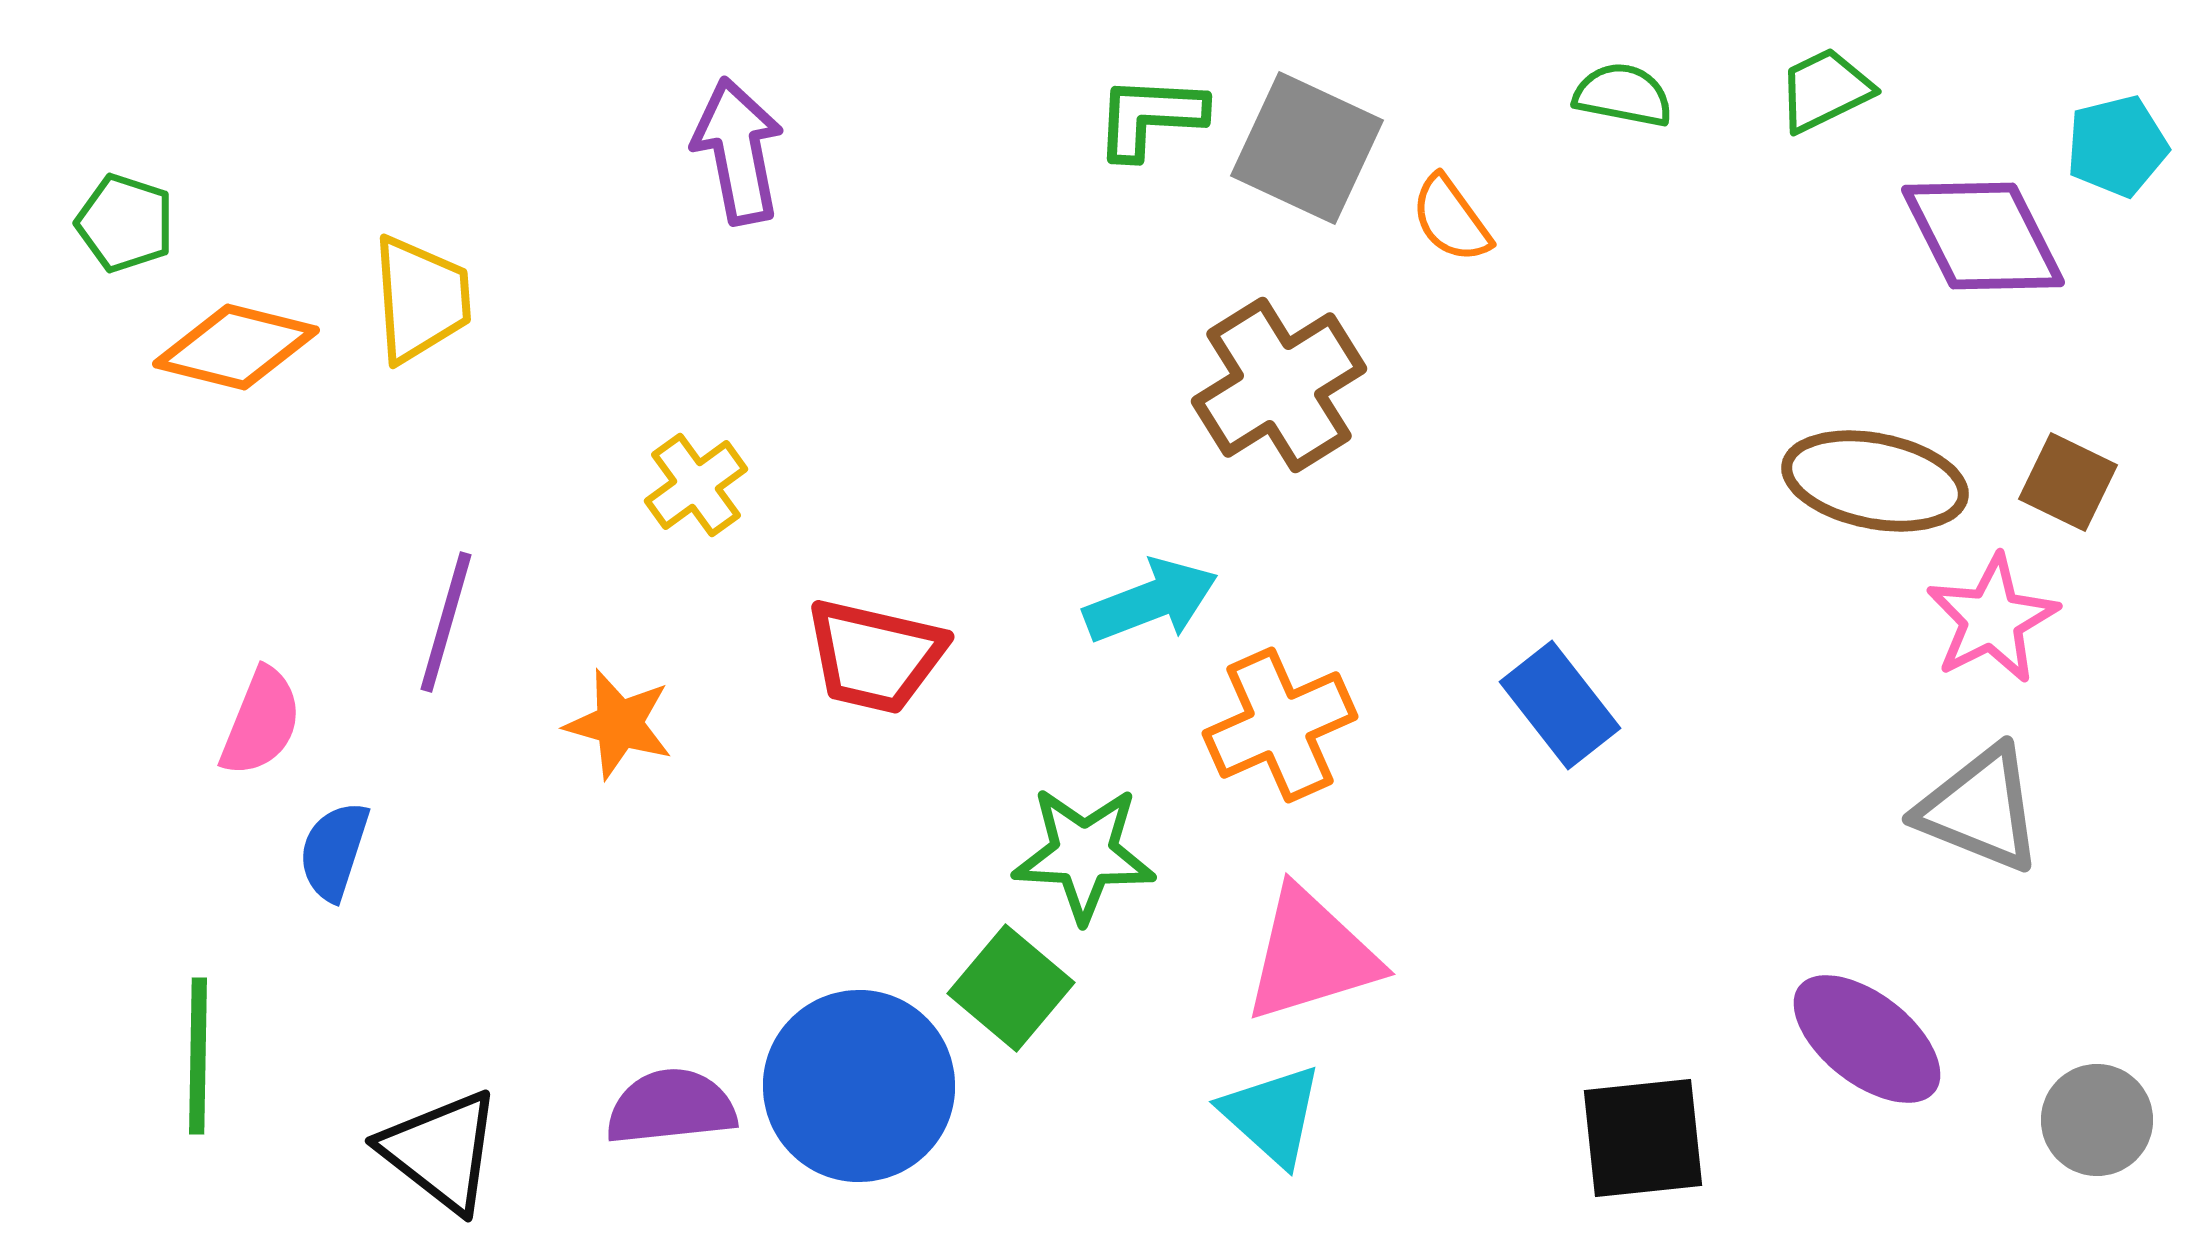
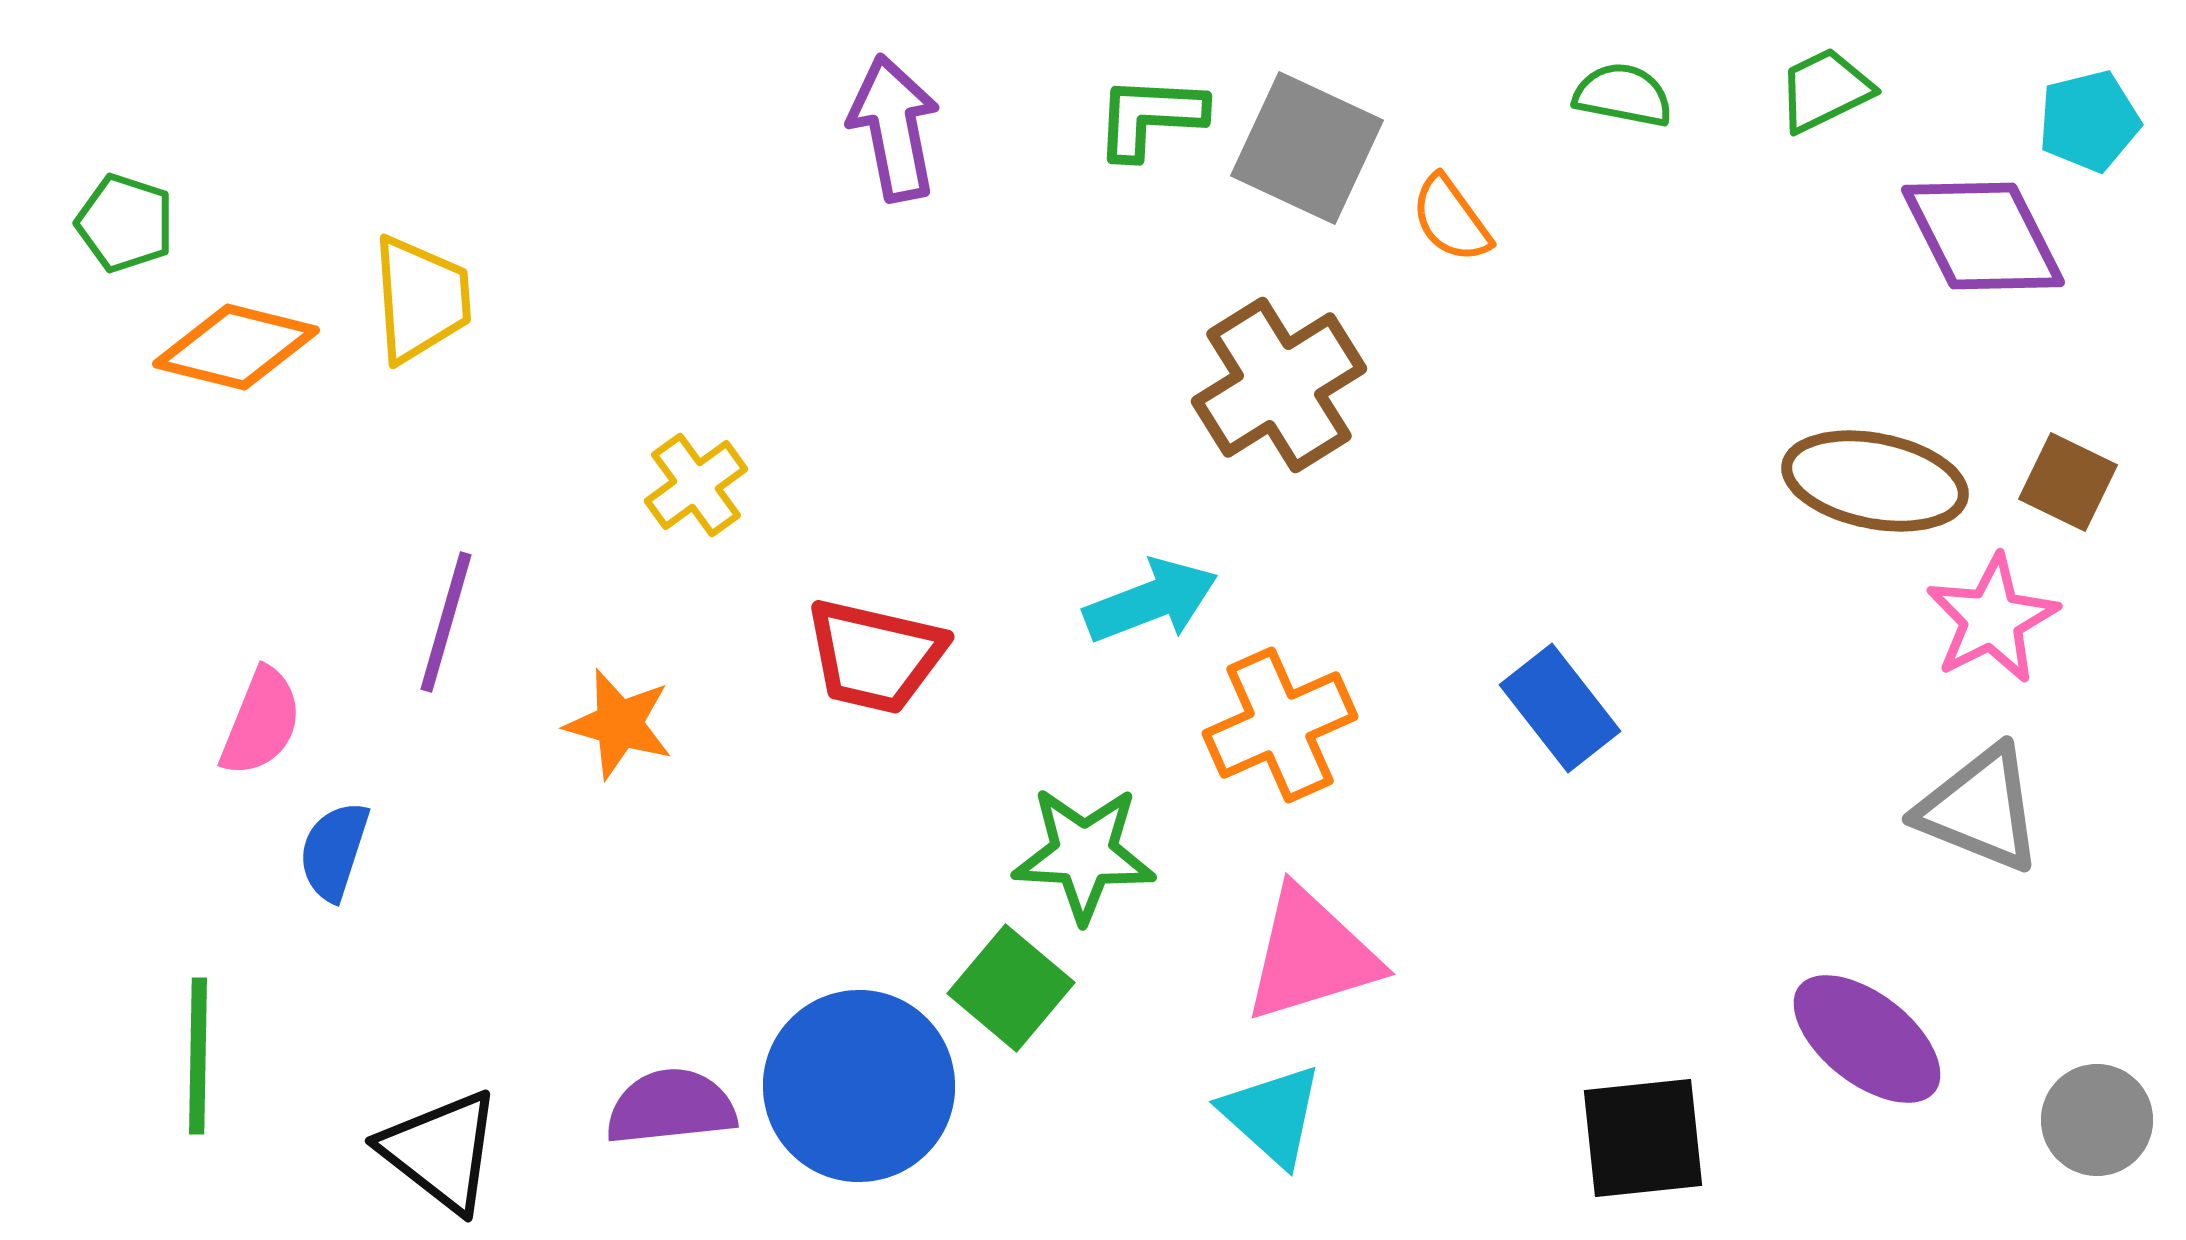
cyan pentagon: moved 28 px left, 25 px up
purple arrow: moved 156 px right, 23 px up
blue rectangle: moved 3 px down
